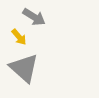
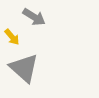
yellow arrow: moved 7 px left
